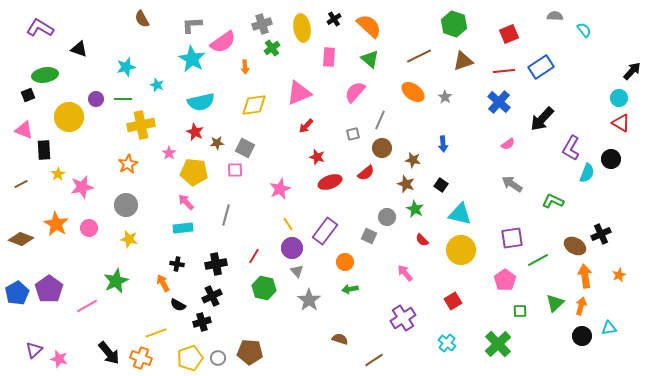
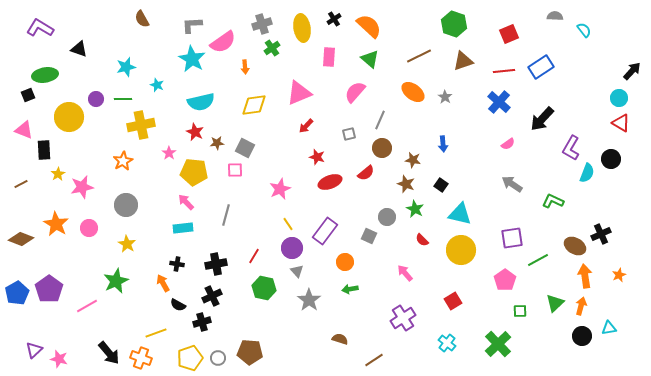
gray square at (353, 134): moved 4 px left
orange star at (128, 164): moved 5 px left, 3 px up
yellow star at (129, 239): moved 2 px left, 5 px down; rotated 18 degrees clockwise
